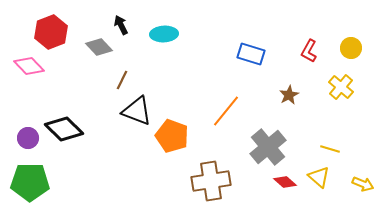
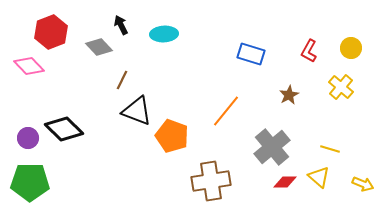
gray cross: moved 4 px right
red diamond: rotated 40 degrees counterclockwise
